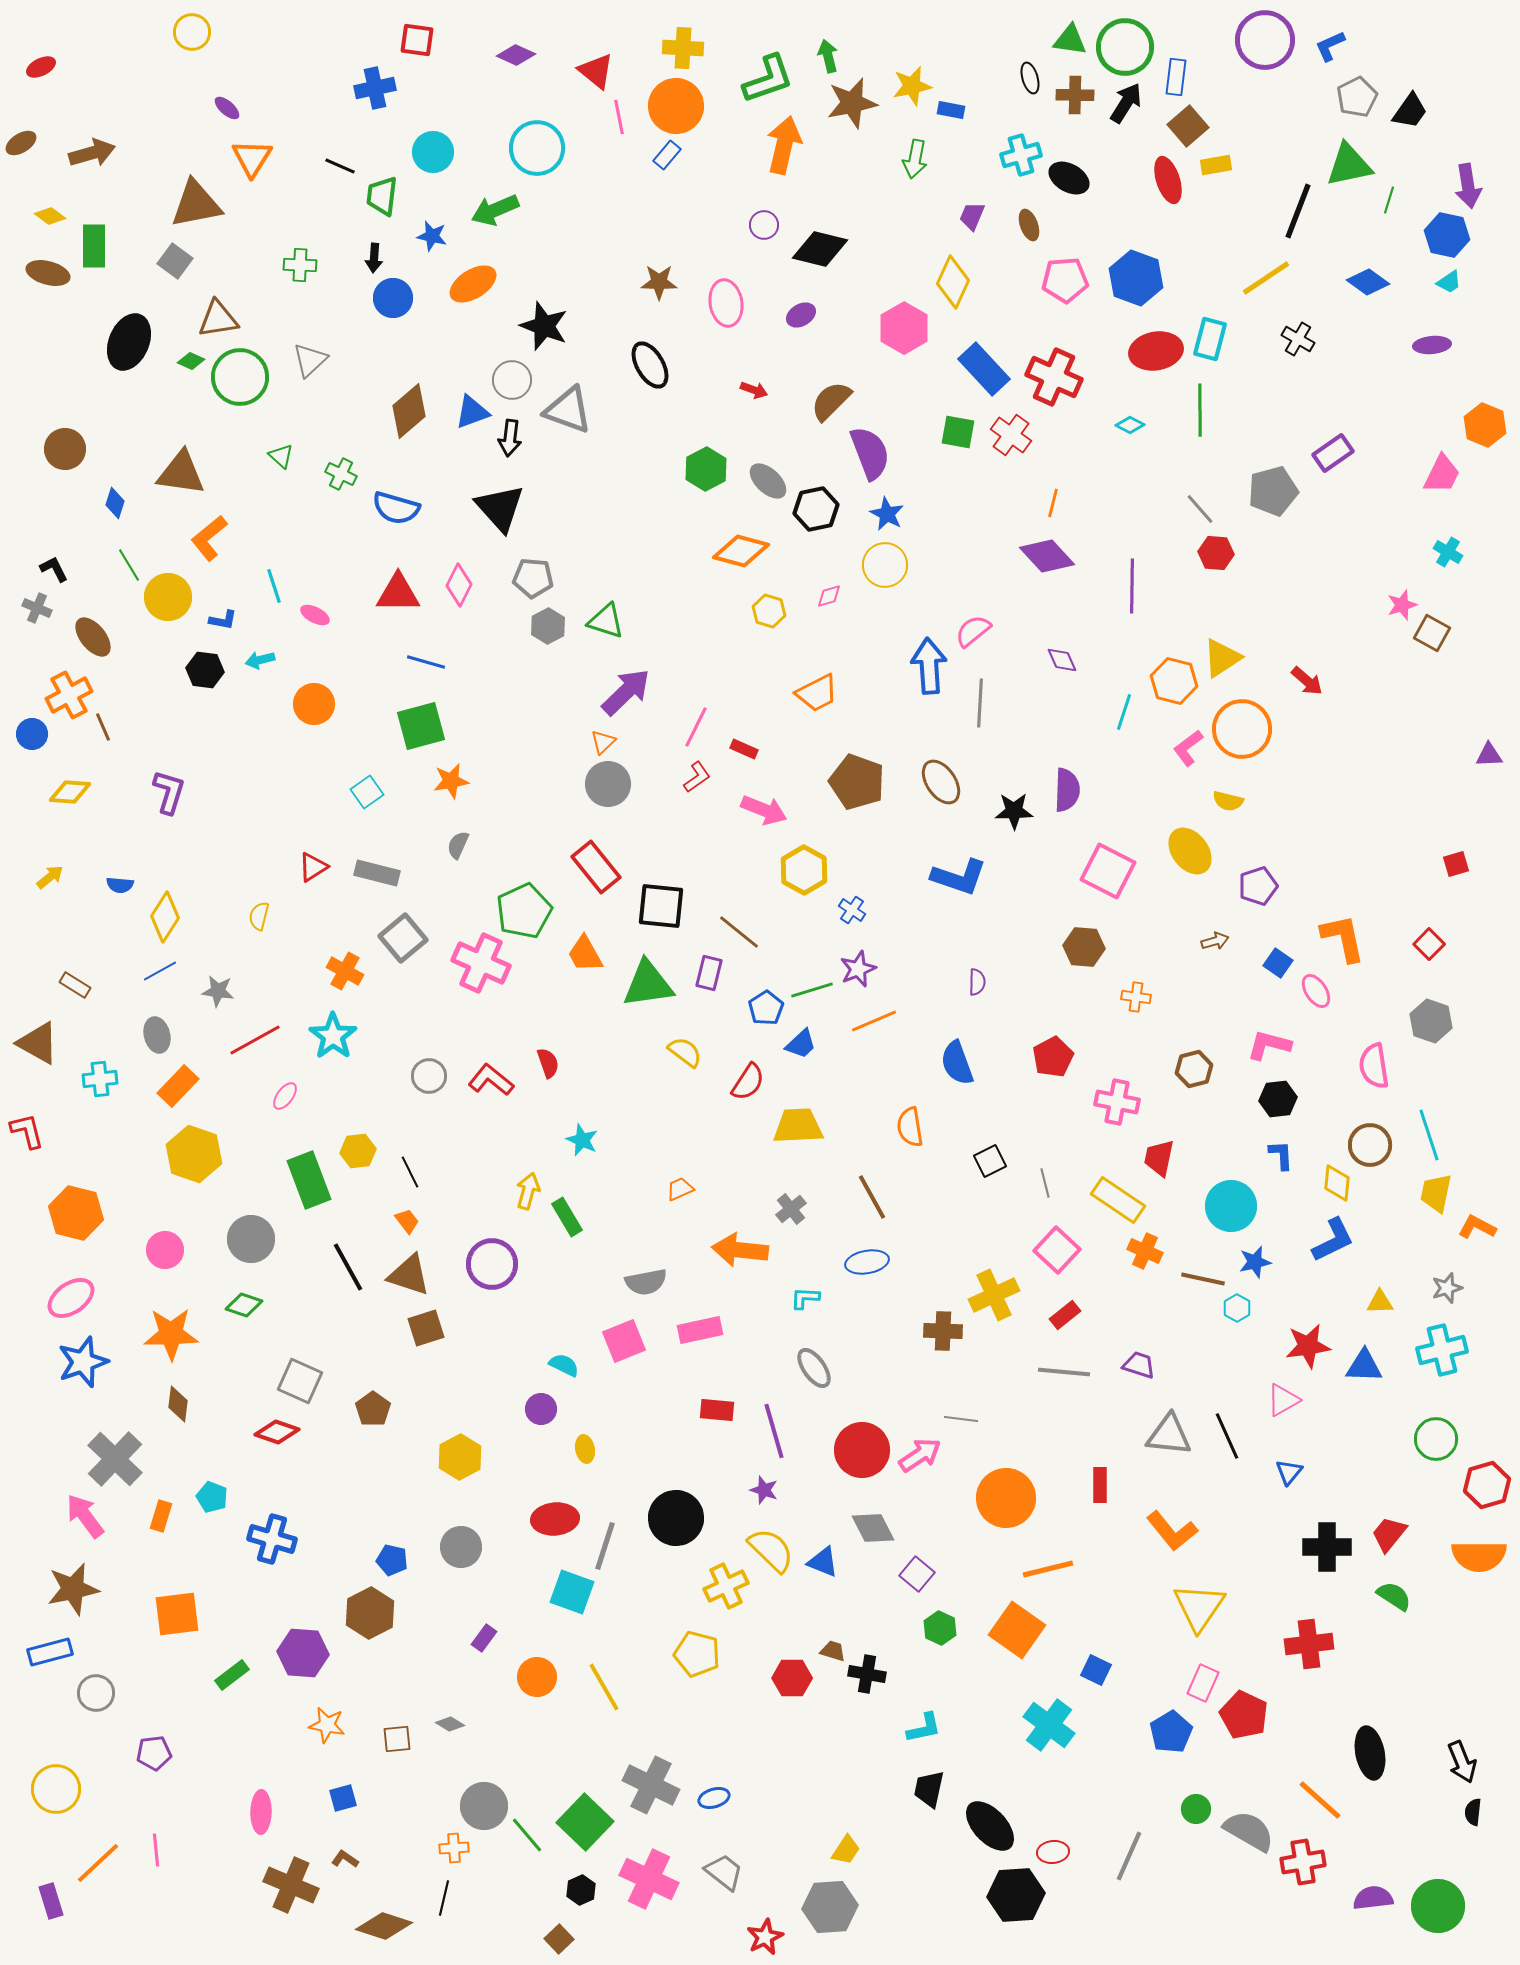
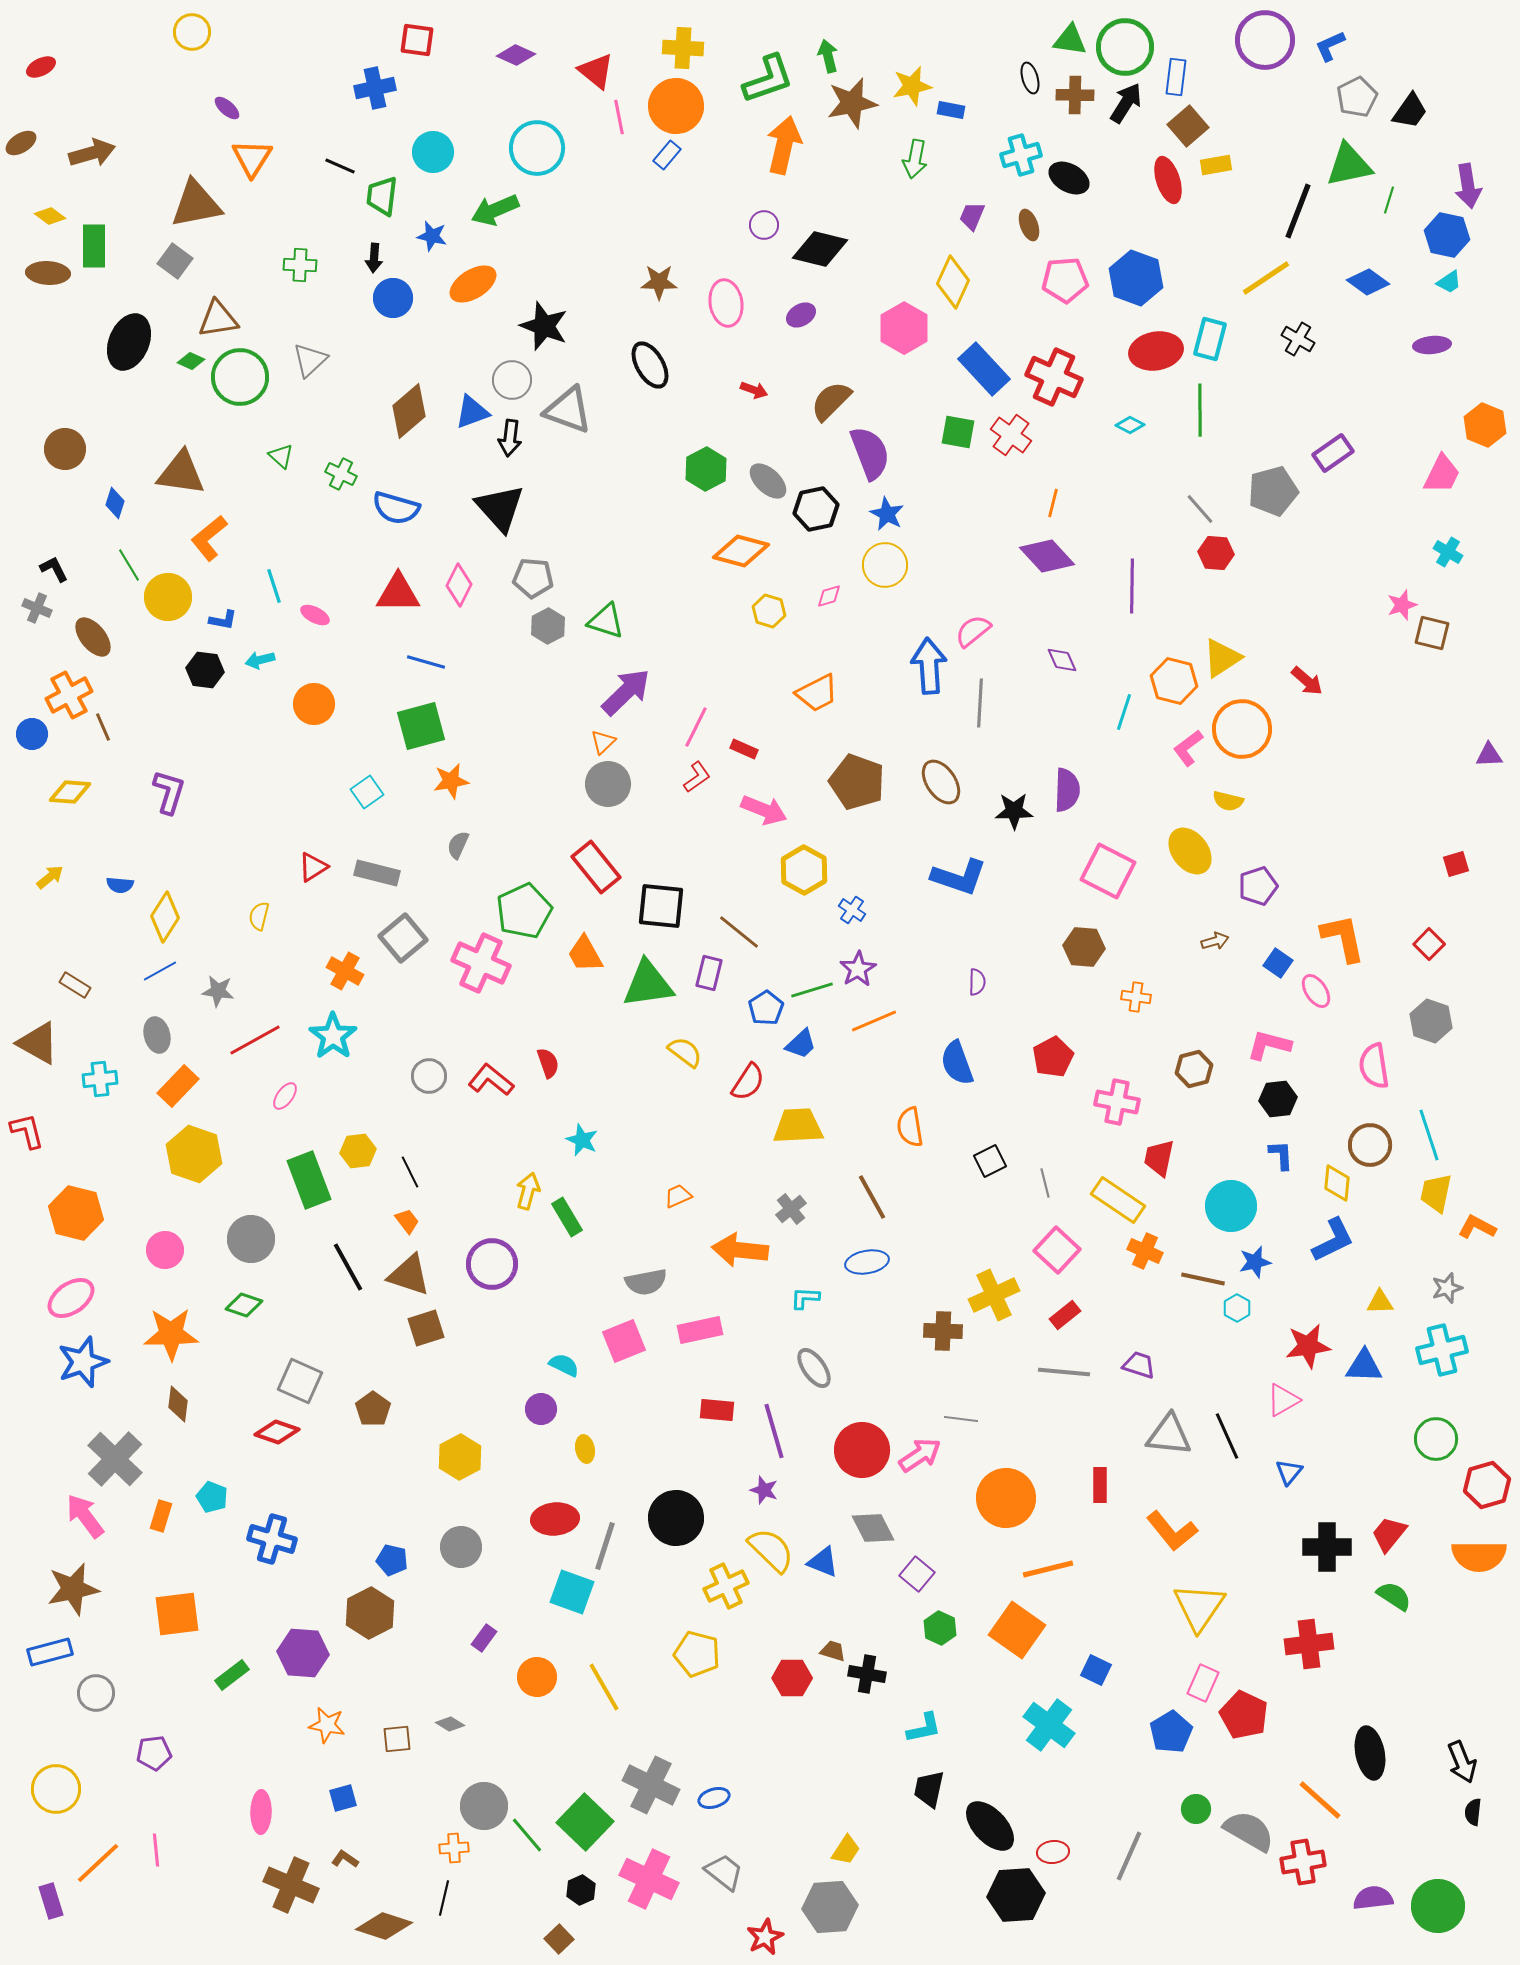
brown ellipse at (48, 273): rotated 12 degrees counterclockwise
brown square at (1432, 633): rotated 15 degrees counterclockwise
purple star at (858, 969): rotated 9 degrees counterclockwise
orange trapezoid at (680, 1189): moved 2 px left, 7 px down
